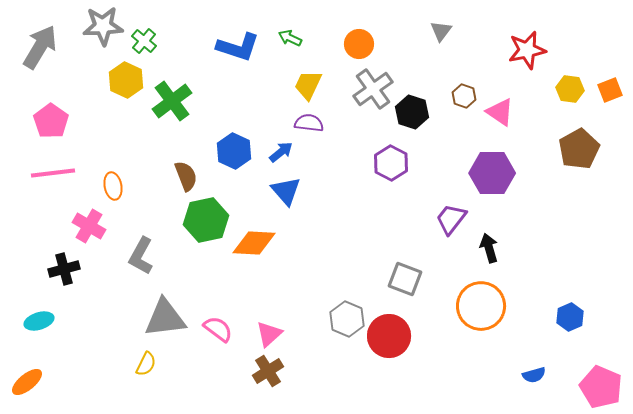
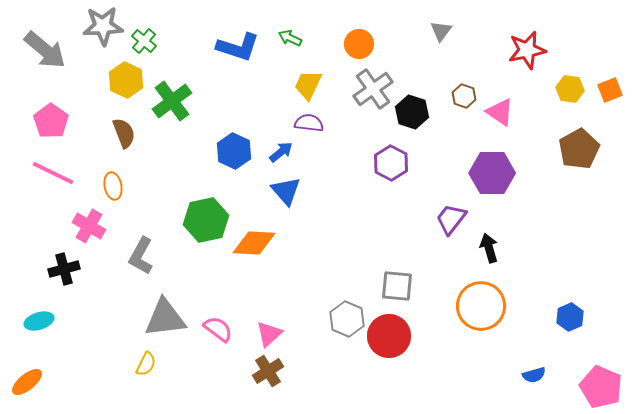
gray arrow at (40, 47): moved 5 px right, 3 px down; rotated 99 degrees clockwise
pink line at (53, 173): rotated 33 degrees clockwise
brown semicircle at (186, 176): moved 62 px left, 43 px up
gray square at (405, 279): moved 8 px left, 7 px down; rotated 16 degrees counterclockwise
